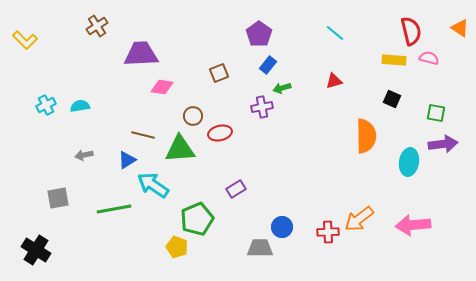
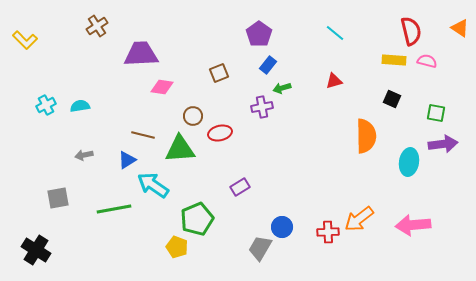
pink semicircle: moved 2 px left, 3 px down
purple rectangle: moved 4 px right, 2 px up
gray trapezoid: rotated 60 degrees counterclockwise
